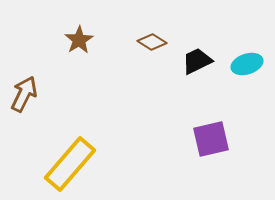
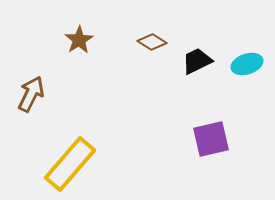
brown arrow: moved 7 px right
